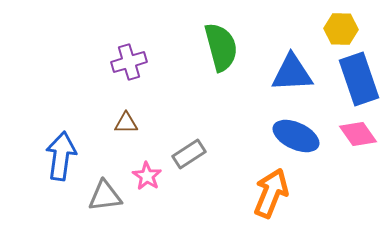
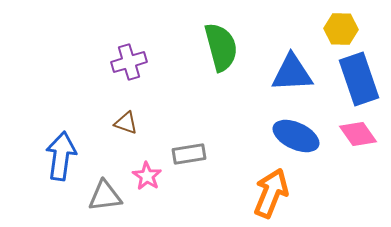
brown triangle: rotated 20 degrees clockwise
gray rectangle: rotated 24 degrees clockwise
